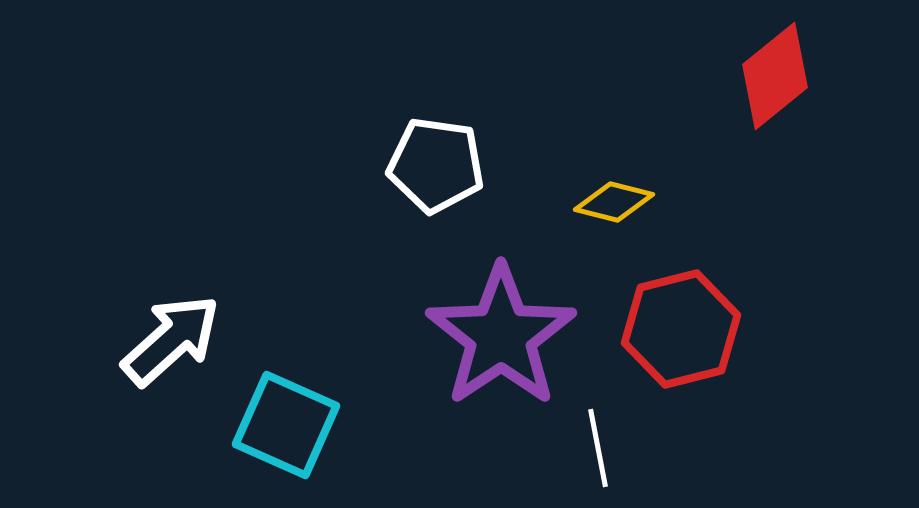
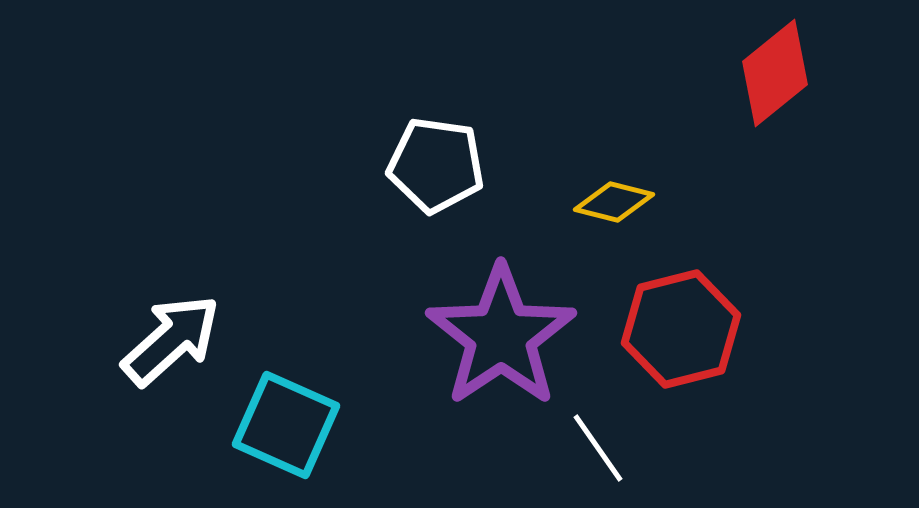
red diamond: moved 3 px up
white line: rotated 24 degrees counterclockwise
